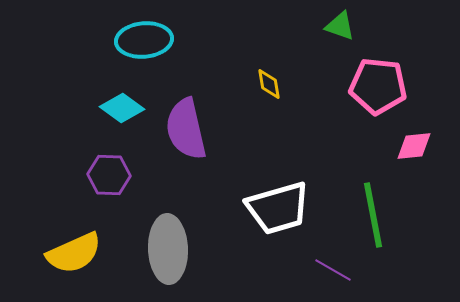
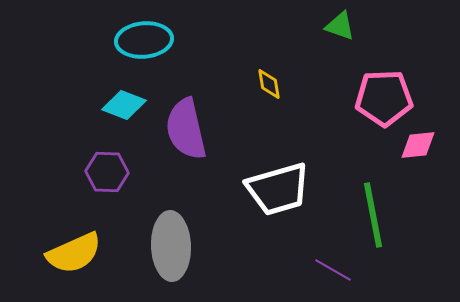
pink pentagon: moved 6 px right, 12 px down; rotated 8 degrees counterclockwise
cyan diamond: moved 2 px right, 3 px up; rotated 15 degrees counterclockwise
pink diamond: moved 4 px right, 1 px up
purple hexagon: moved 2 px left, 3 px up
white trapezoid: moved 19 px up
gray ellipse: moved 3 px right, 3 px up
